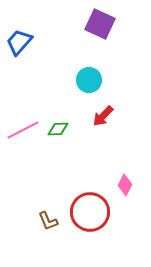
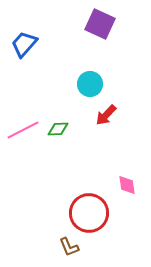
blue trapezoid: moved 5 px right, 2 px down
cyan circle: moved 1 px right, 4 px down
red arrow: moved 3 px right, 1 px up
pink diamond: moved 2 px right; rotated 35 degrees counterclockwise
red circle: moved 1 px left, 1 px down
brown L-shape: moved 21 px right, 26 px down
